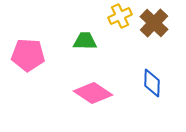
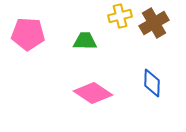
yellow cross: rotated 10 degrees clockwise
brown cross: rotated 16 degrees clockwise
pink pentagon: moved 21 px up
